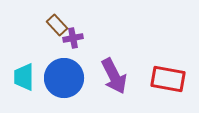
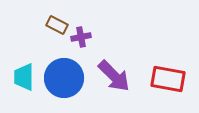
brown rectangle: rotated 20 degrees counterclockwise
purple cross: moved 8 px right, 1 px up
purple arrow: rotated 18 degrees counterclockwise
